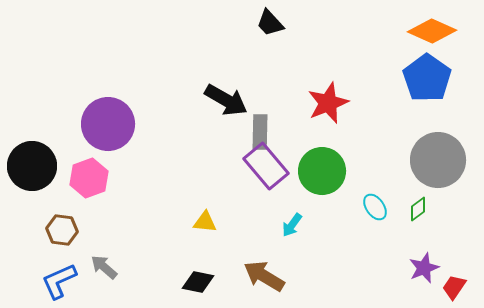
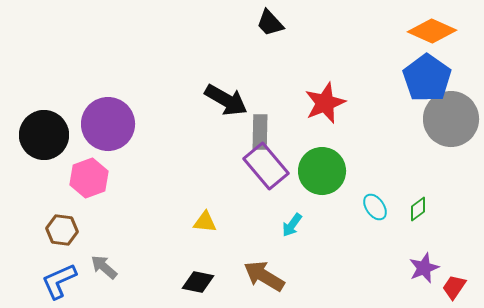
red star: moved 3 px left
gray circle: moved 13 px right, 41 px up
black circle: moved 12 px right, 31 px up
